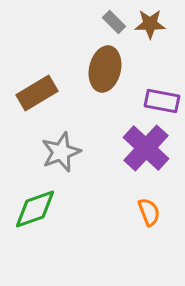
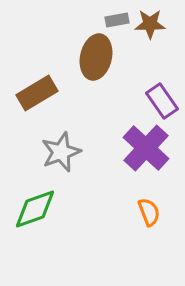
gray rectangle: moved 3 px right, 2 px up; rotated 55 degrees counterclockwise
brown ellipse: moved 9 px left, 12 px up
purple rectangle: rotated 44 degrees clockwise
